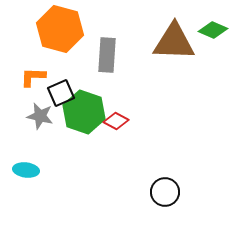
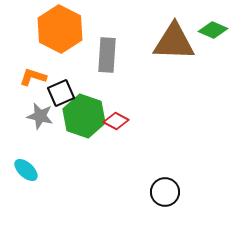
orange hexagon: rotated 12 degrees clockwise
orange L-shape: rotated 16 degrees clockwise
green hexagon: moved 4 px down
cyan ellipse: rotated 35 degrees clockwise
